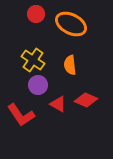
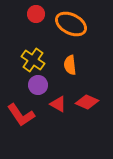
red diamond: moved 1 px right, 2 px down
